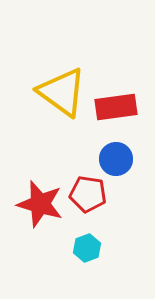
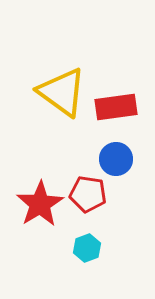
red star: rotated 24 degrees clockwise
